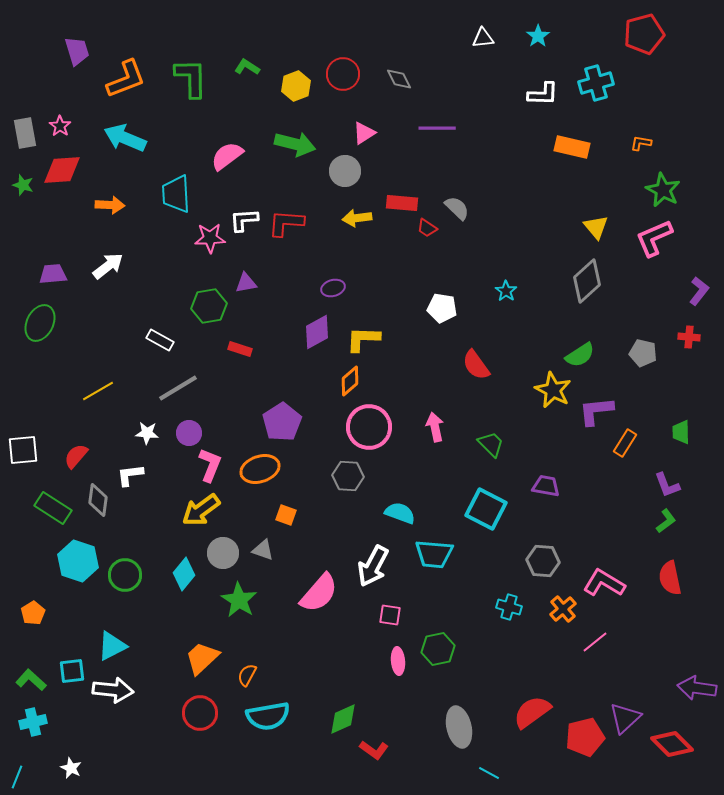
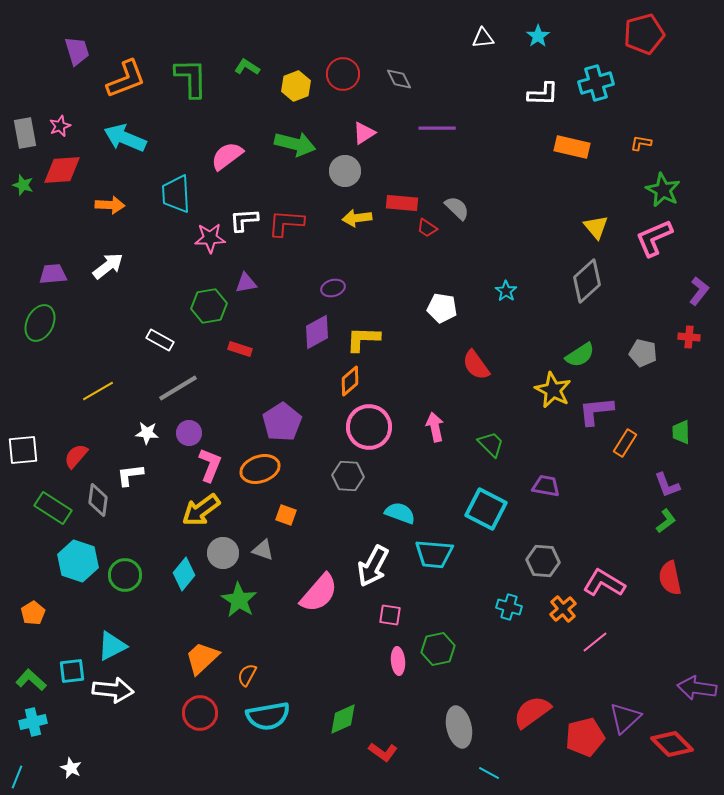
pink star at (60, 126): rotated 15 degrees clockwise
red L-shape at (374, 750): moved 9 px right, 2 px down
